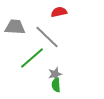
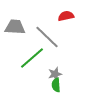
red semicircle: moved 7 px right, 4 px down
